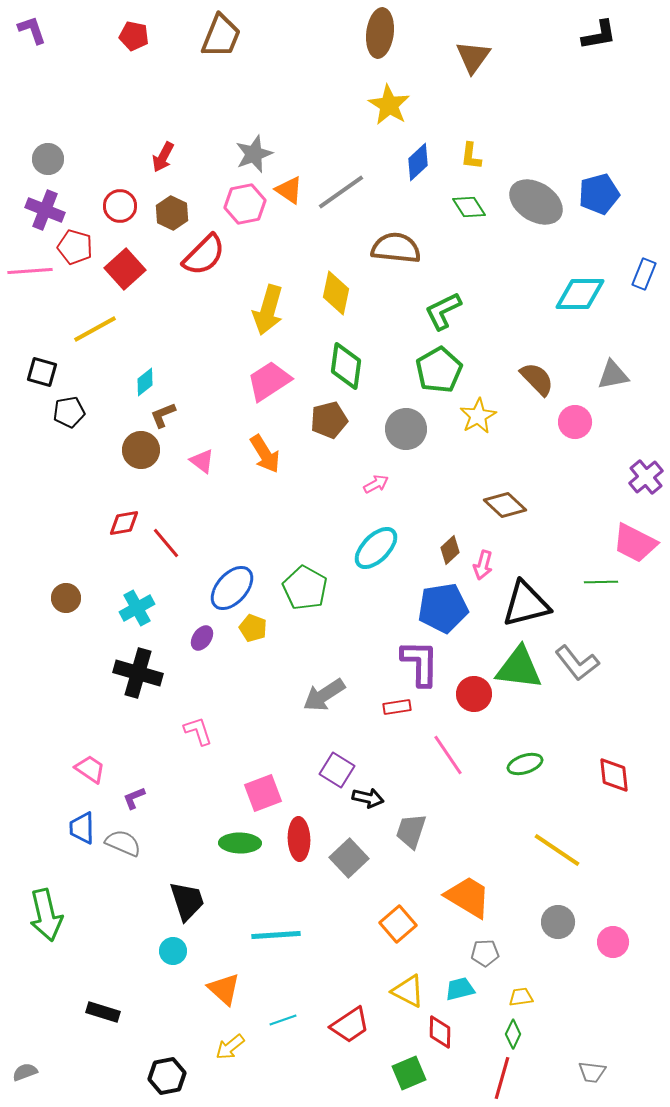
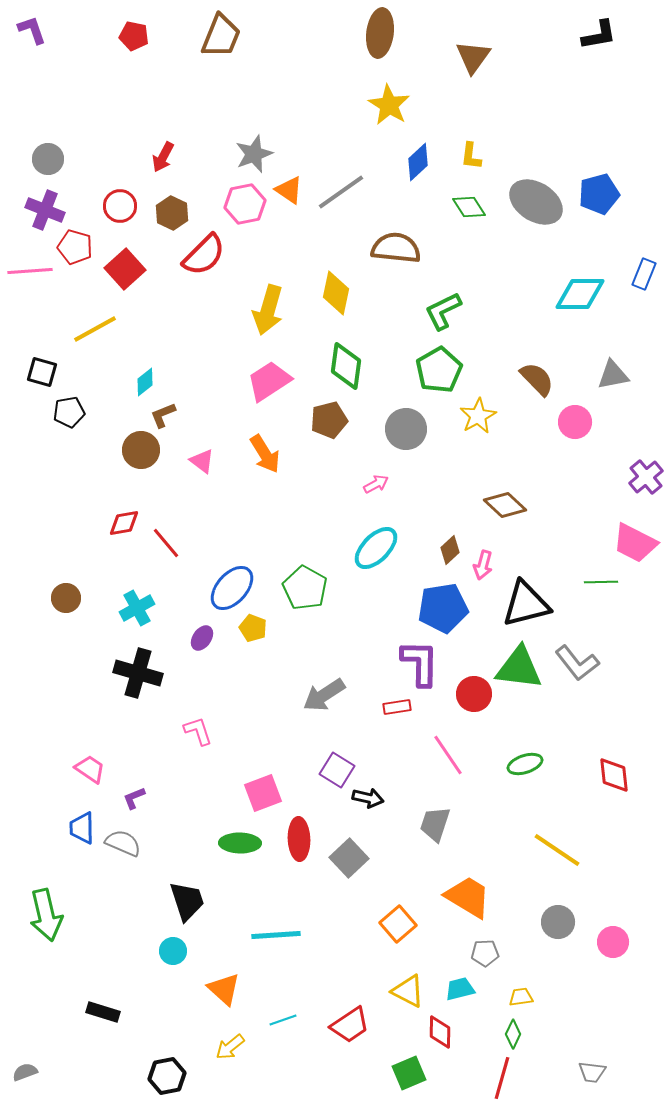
gray trapezoid at (411, 831): moved 24 px right, 7 px up
